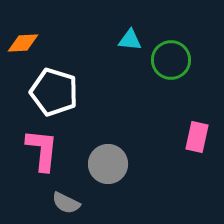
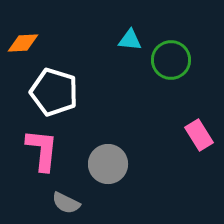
pink rectangle: moved 2 px right, 2 px up; rotated 44 degrees counterclockwise
